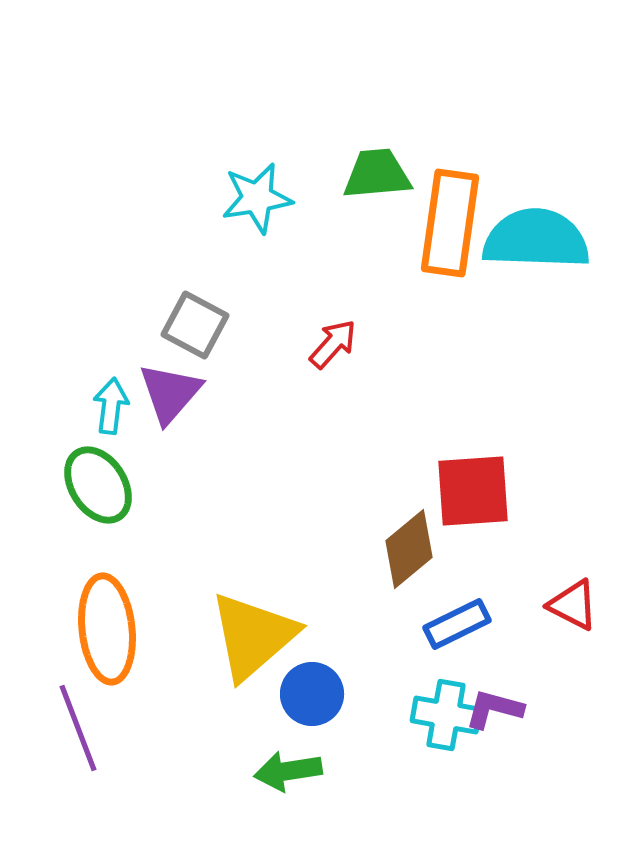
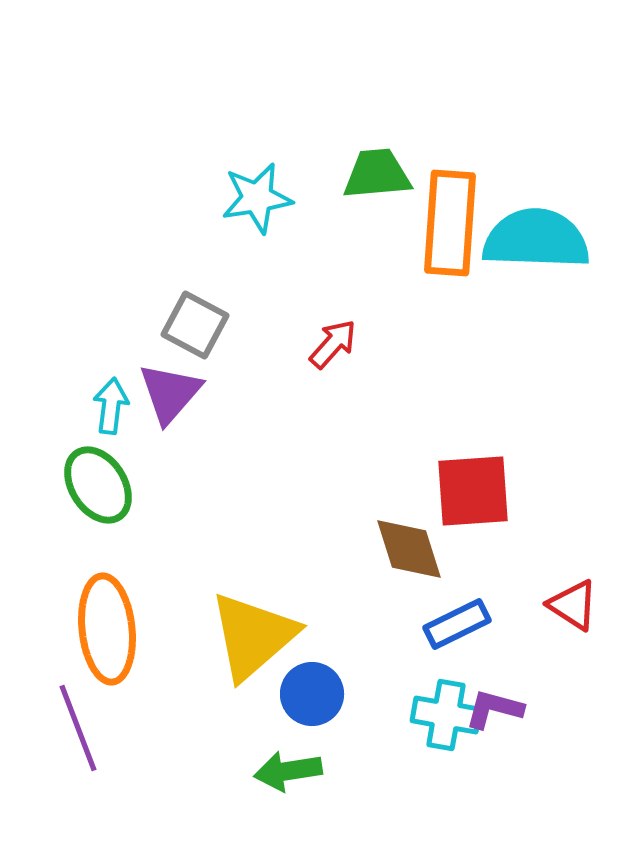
orange rectangle: rotated 4 degrees counterclockwise
brown diamond: rotated 68 degrees counterclockwise
red triangle: rotated 6 degrees clockwise
